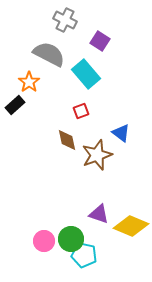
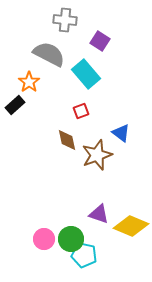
gray cross: rotated 20 degrees counterclockwise
pink circle: moved 2 px up
